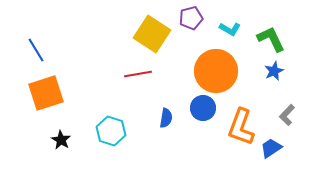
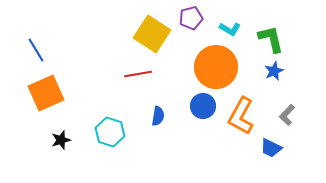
green L-shape: rotated 12 degrees clockwise
orange circle: moved 4 px up
orange square: rotated 6 degrees counterclockwise
blue circle: moved 2 px up
blue semicircle: moved 8 px left, 2 px up
orange L-shape: moved 11 px up; rotated 9 degrees clockwise
cyan hexagon: moved 1 px left, 1 px down
black star: rotated 24 degrees clockwise
blue trapezoid: rotated 120 degrees counterclockwise
